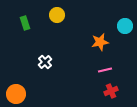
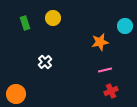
yellow circle: moved 4 px left, 3 px down
